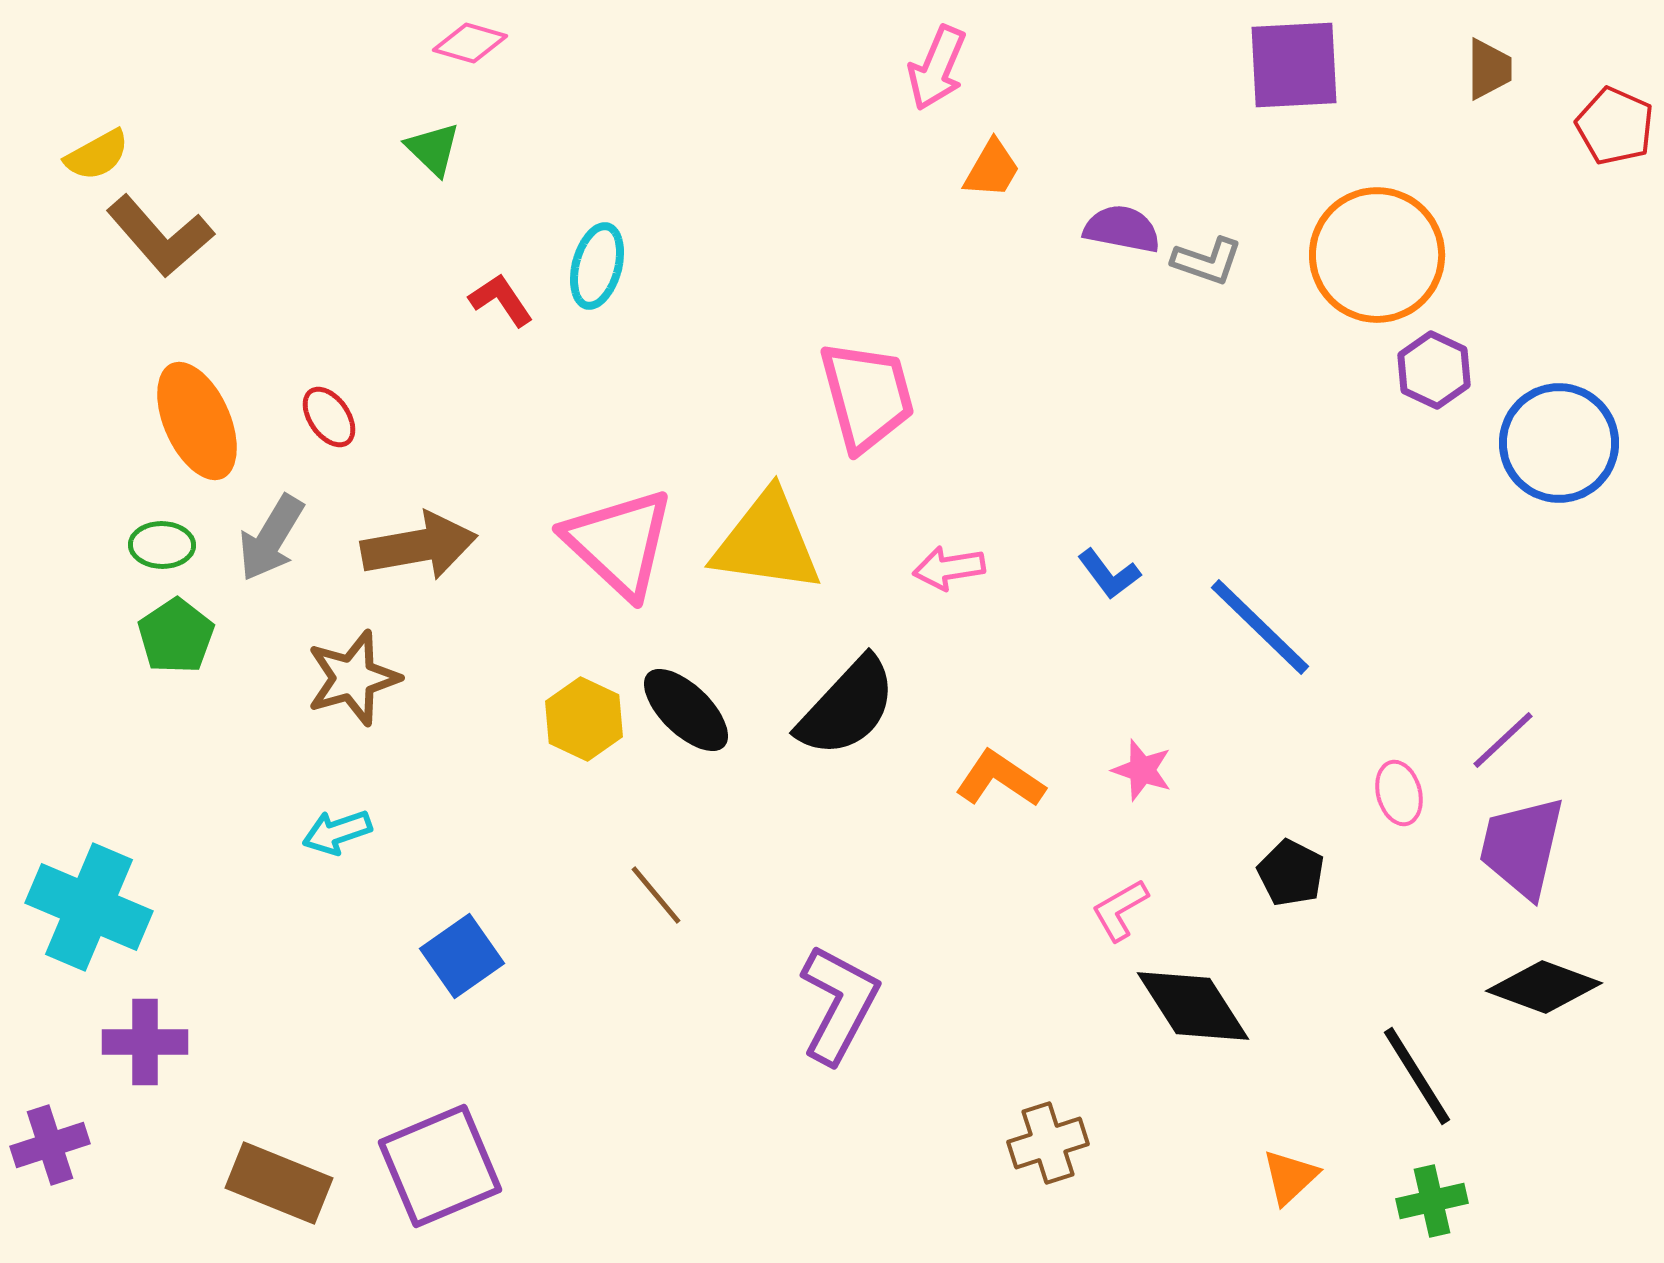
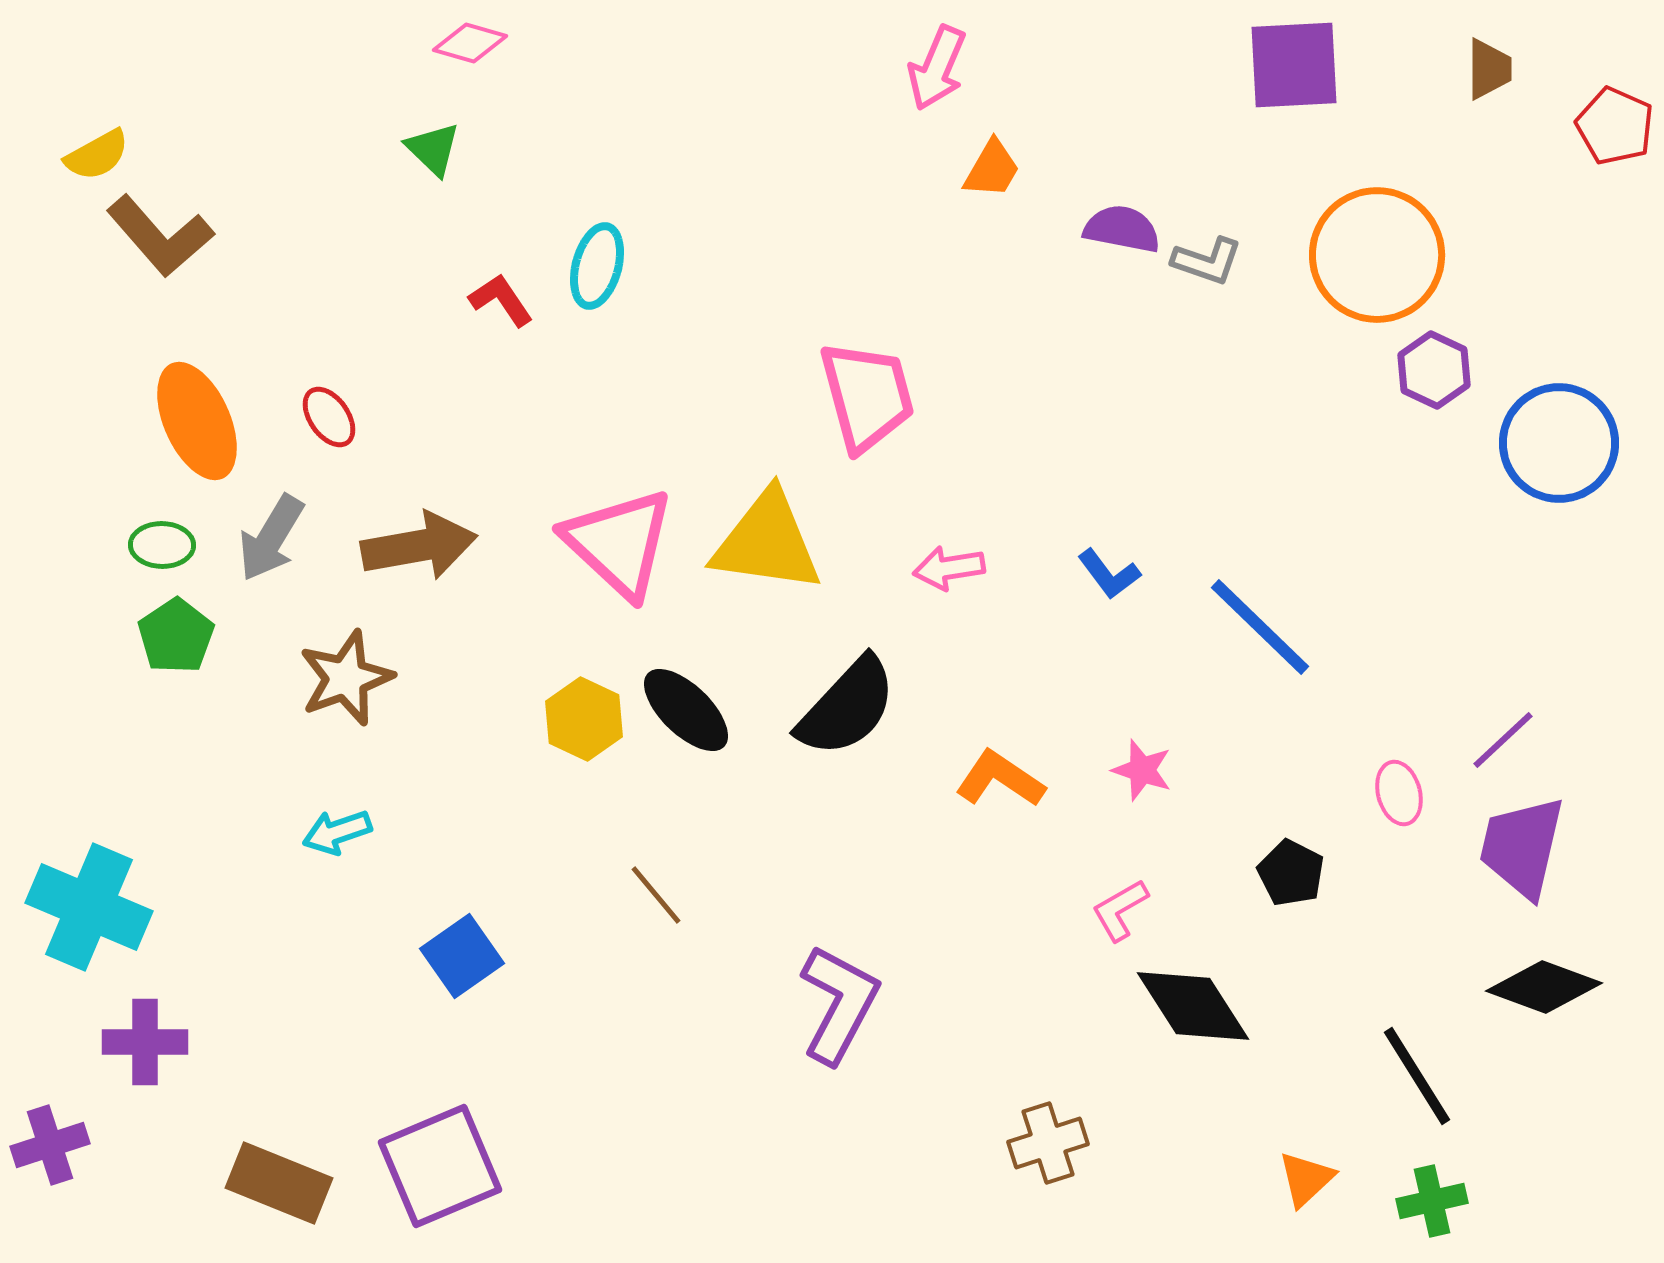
brown star at (353, 678): moved 7 px left; rotated 4 degrees counterclockwise
orange triangle at (1290, 1177): moved 16 px right, 2 px down
